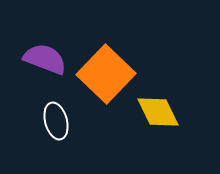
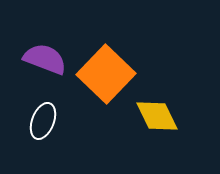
yellow diamond: moved 1 px left, 4 px down
white ellipse: moved 13 px left; rotated 36 degrees clockwise
